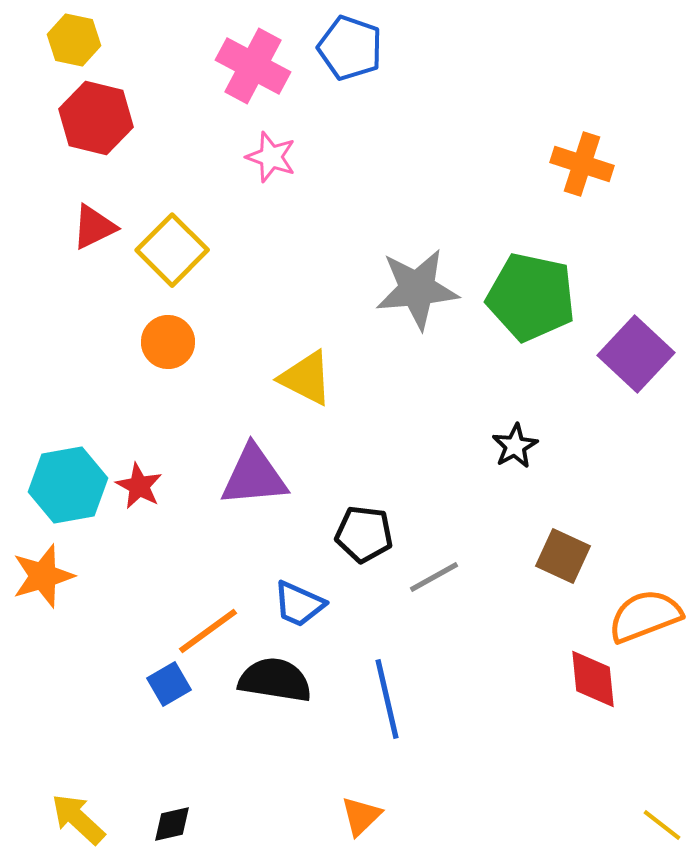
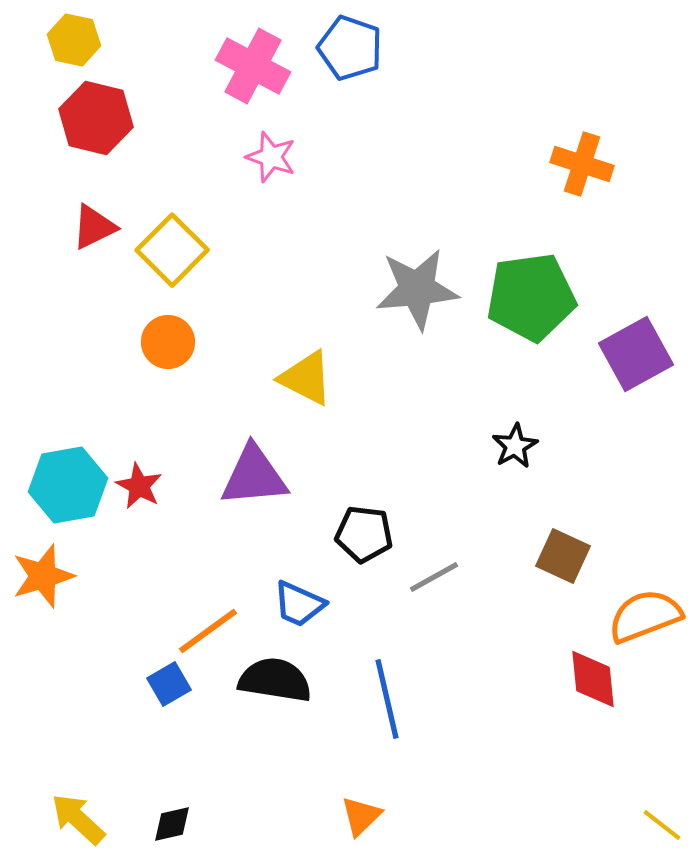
green pentagon: rotated 20 degrees counterclockwise
purple square: rotated 18 degrees clockwise
